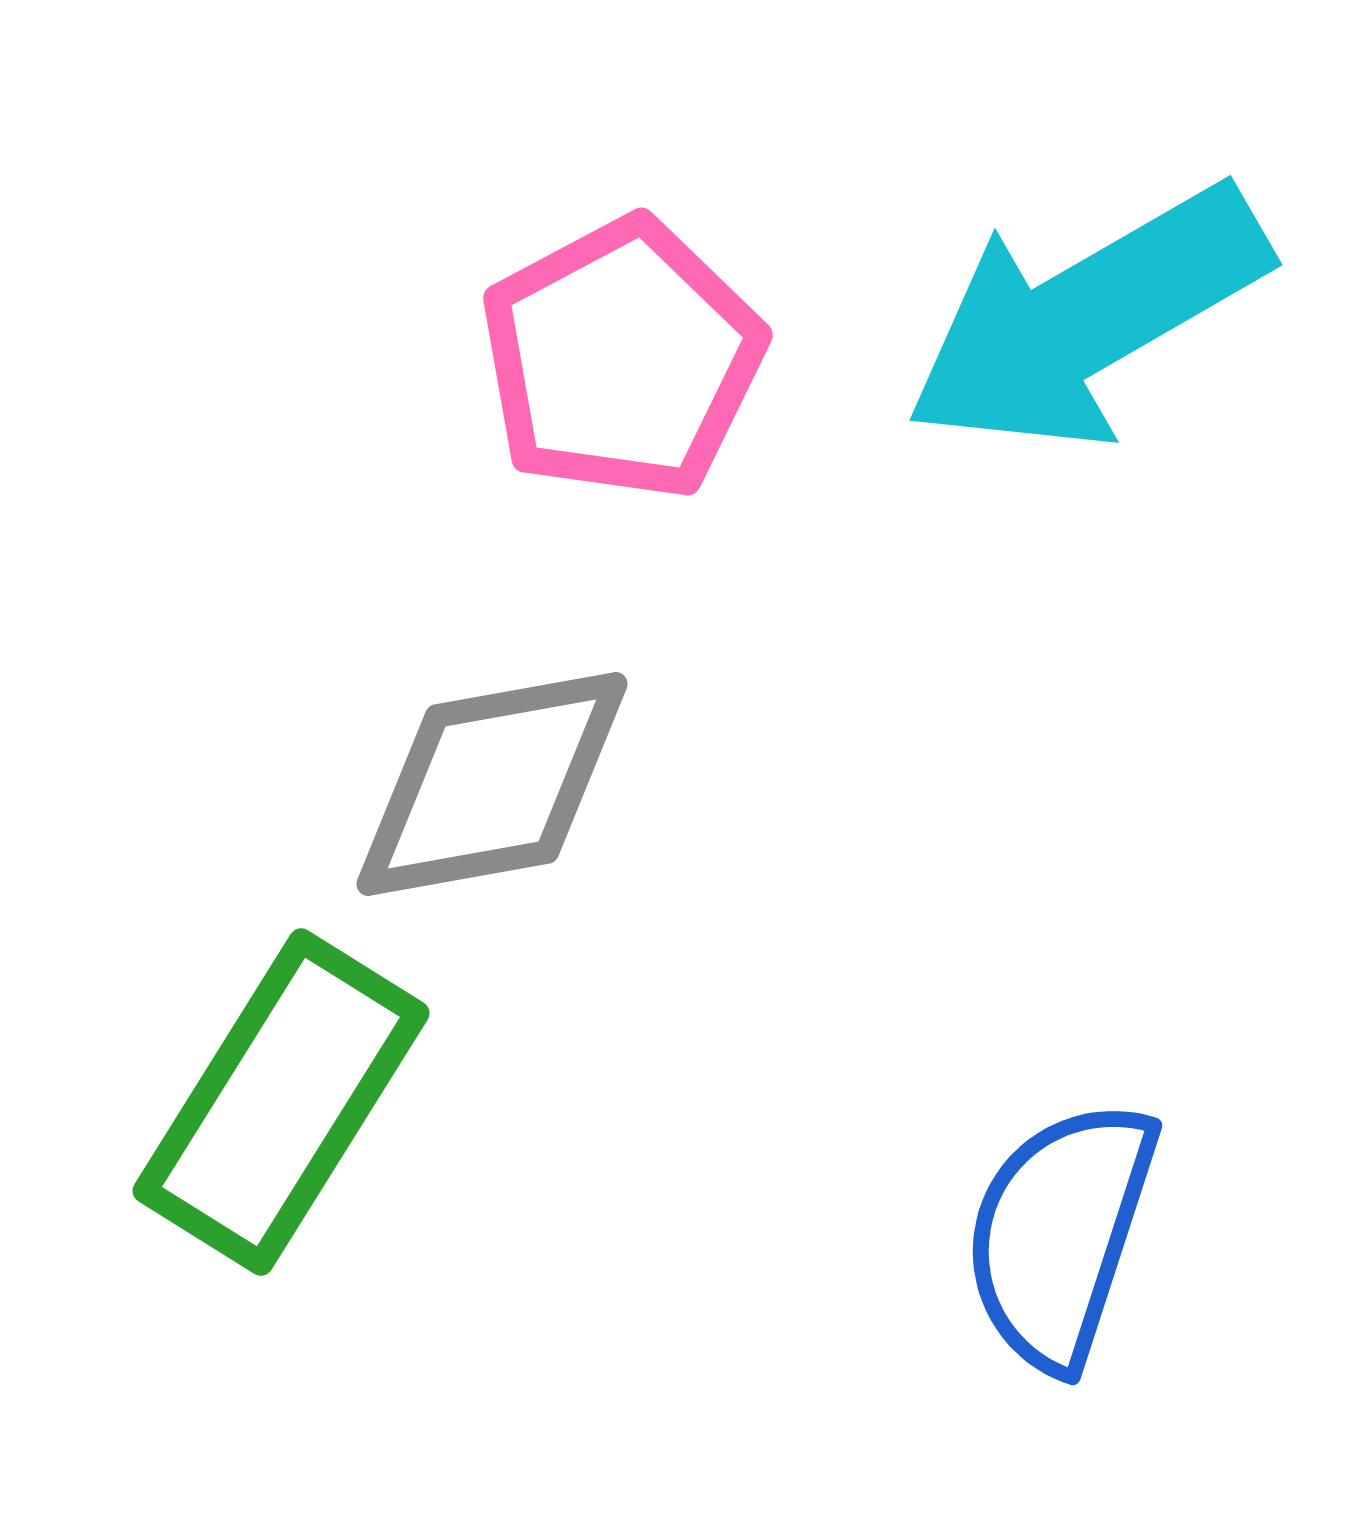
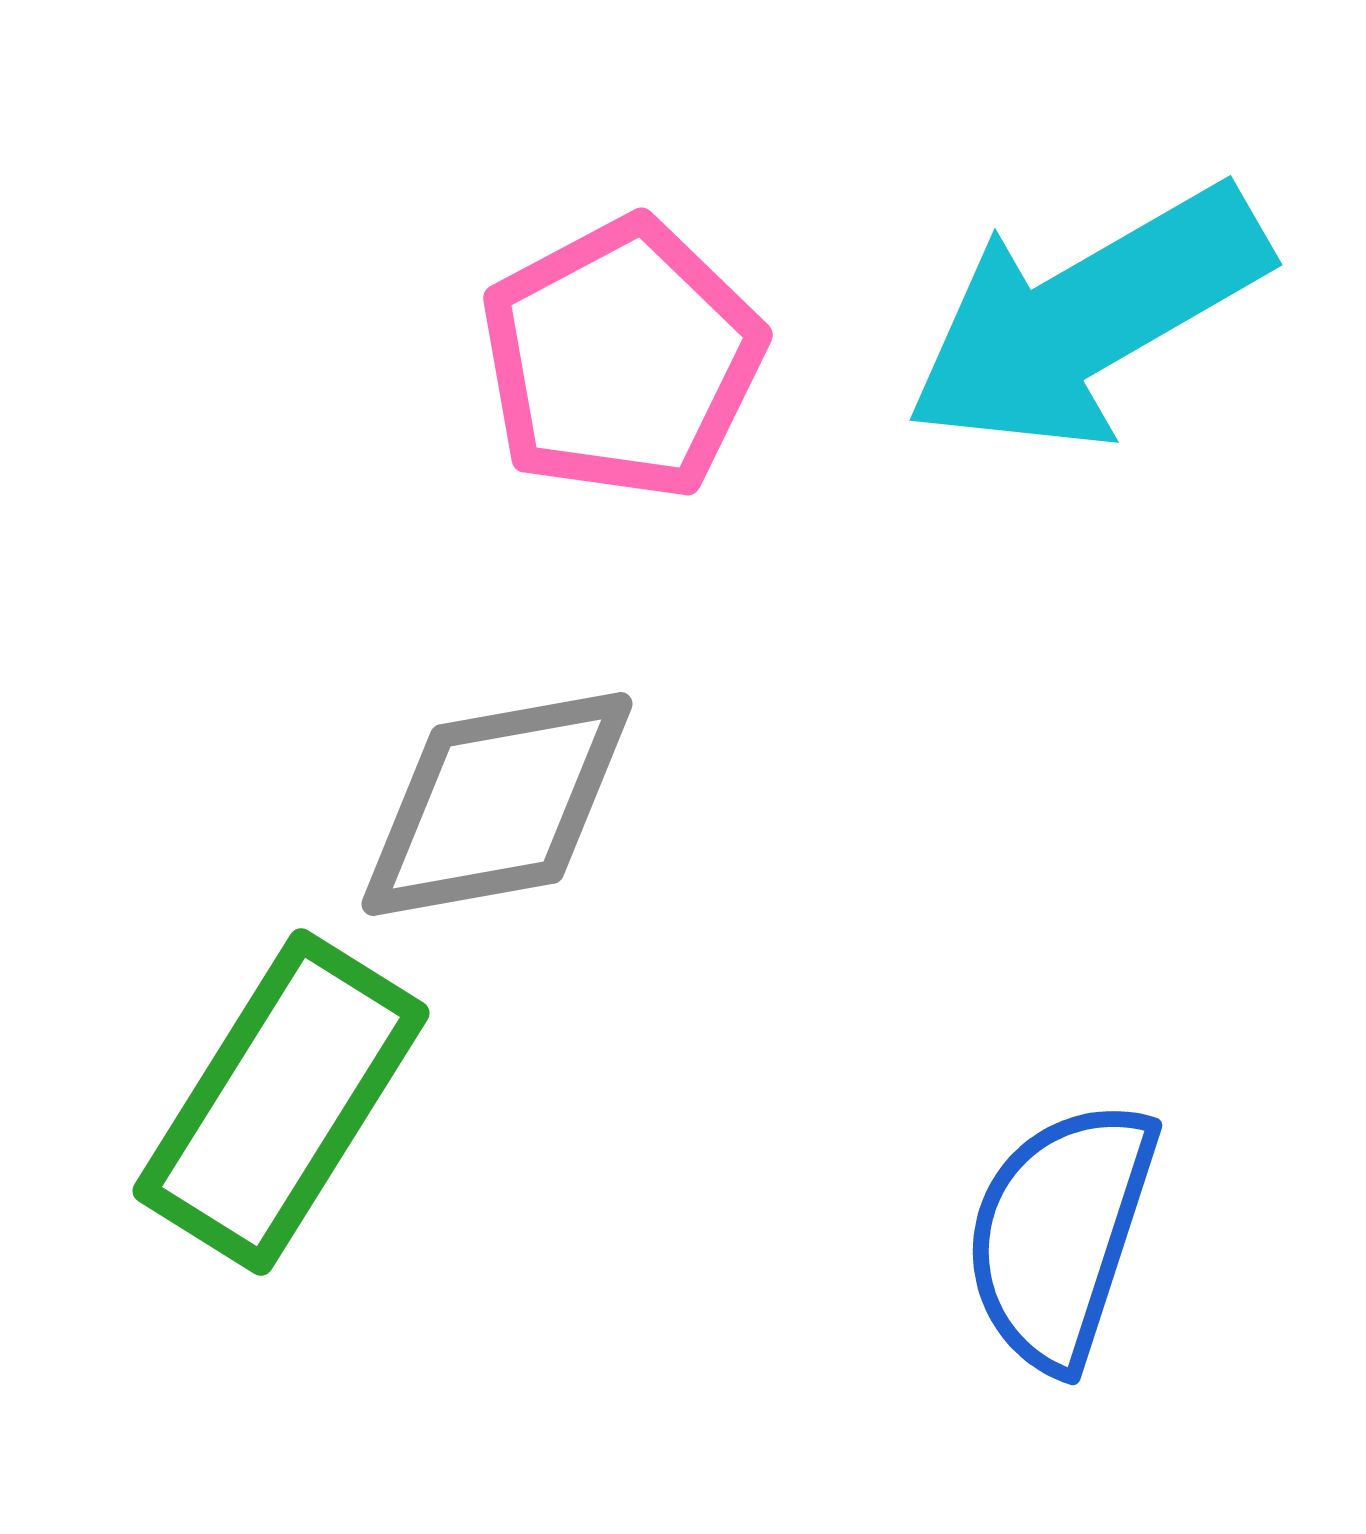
gray diamond: moved 5 px right, 20 px down
